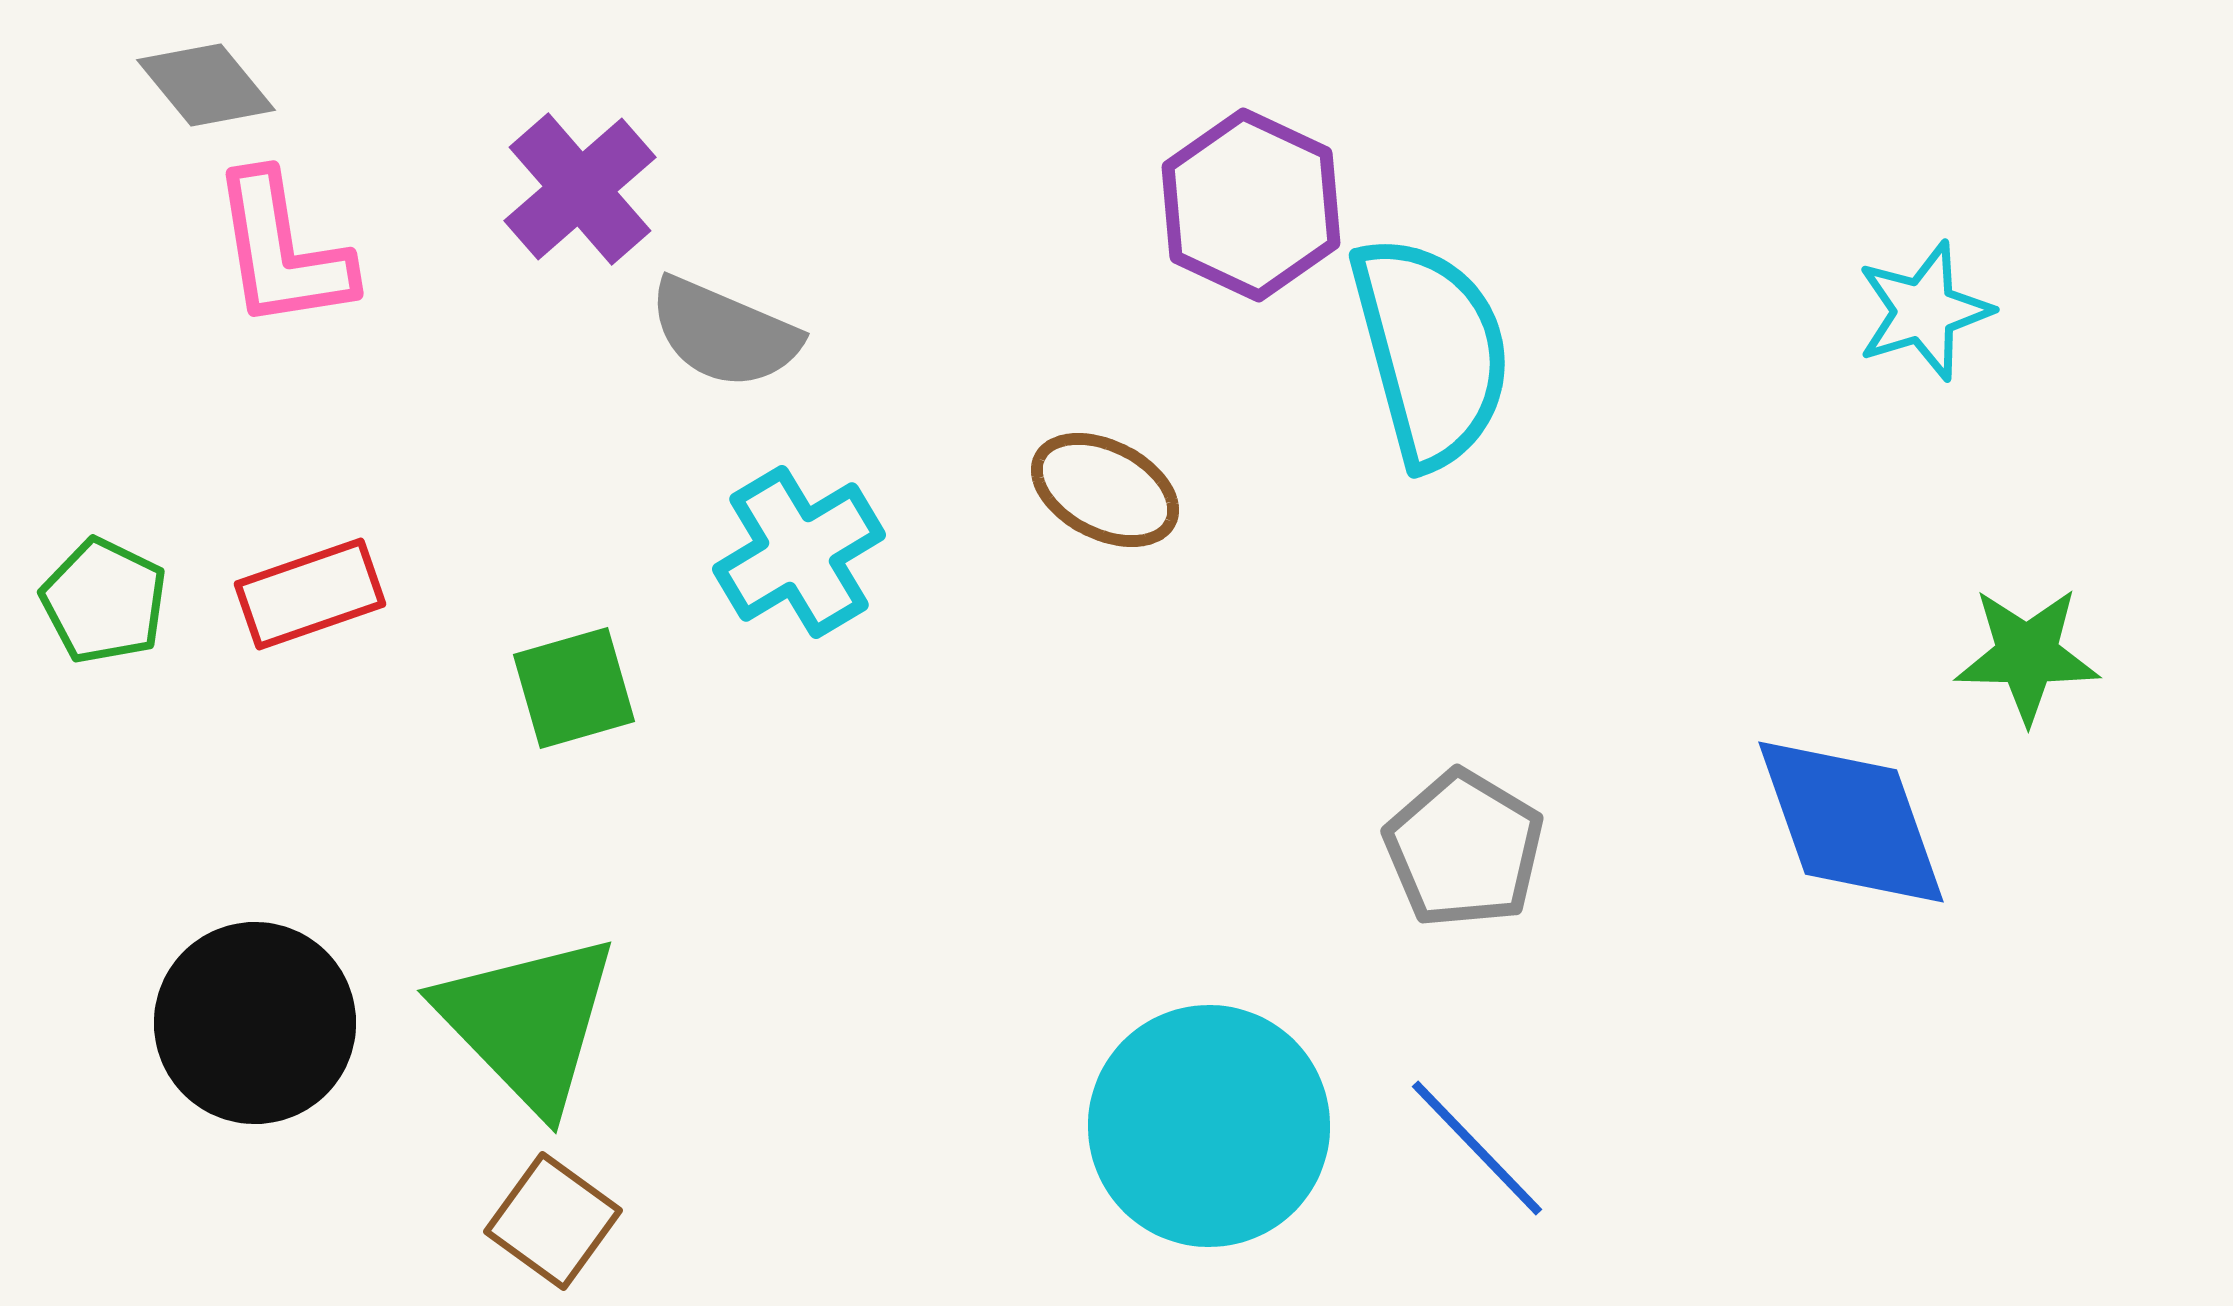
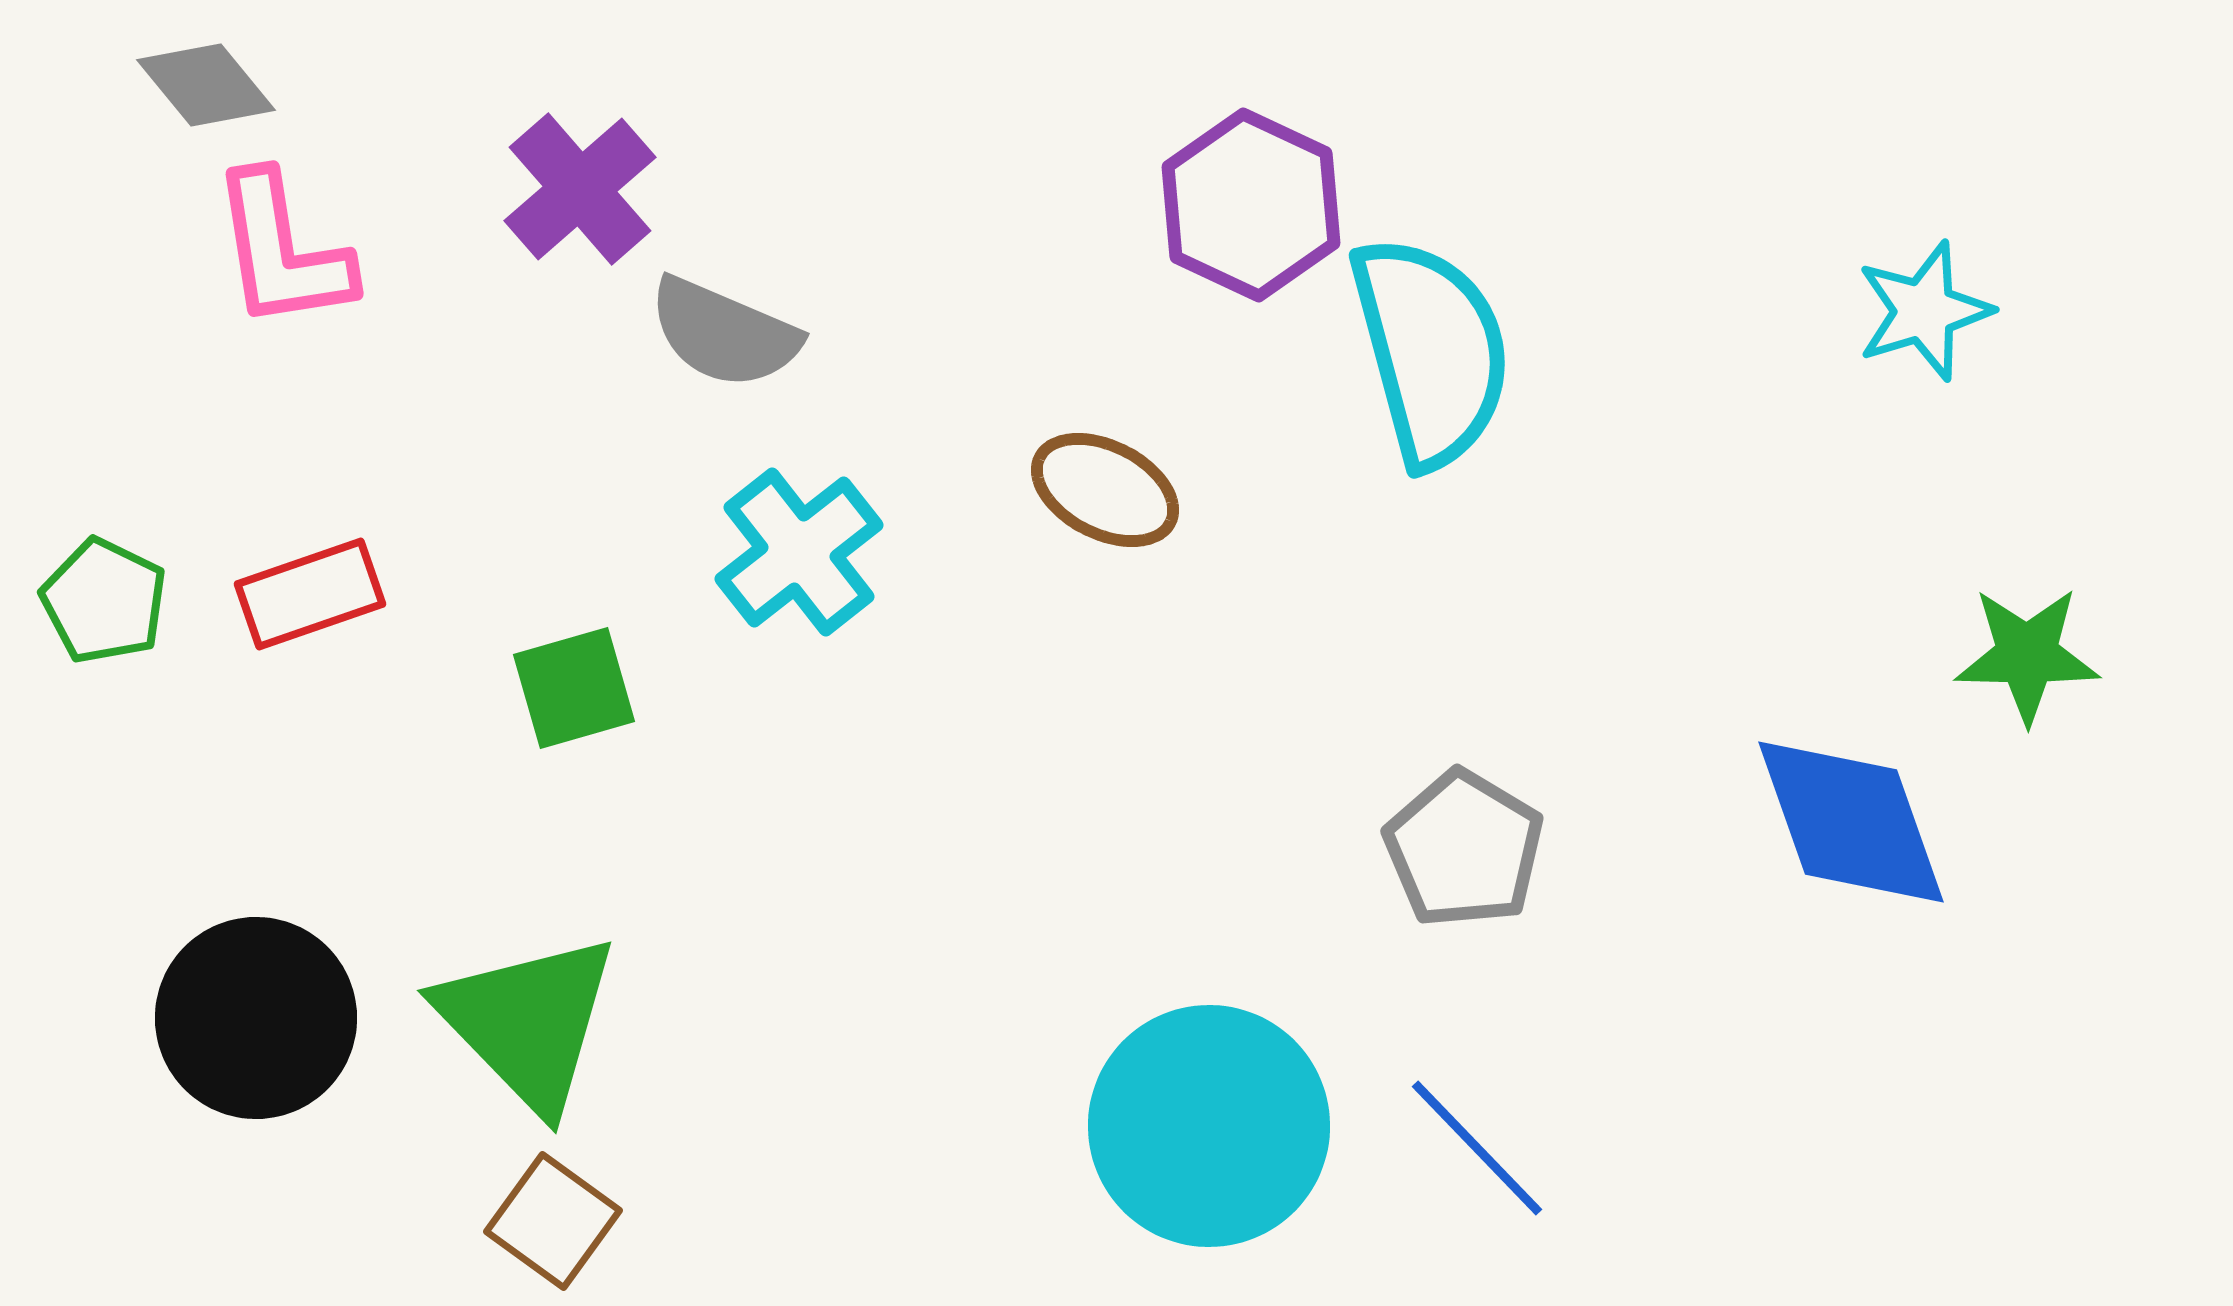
cyan cross: rotated 7 degrees counterclockwise
black circle: moved 1 px right, 5 px up
